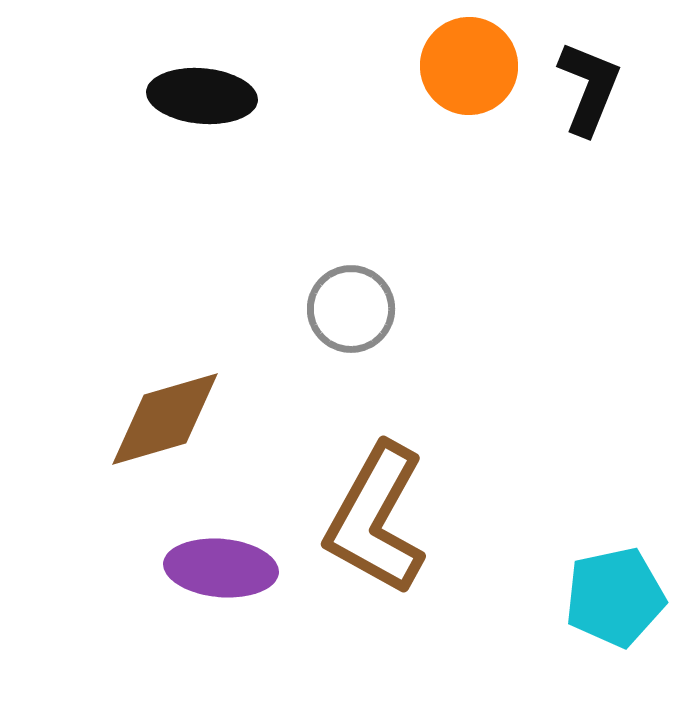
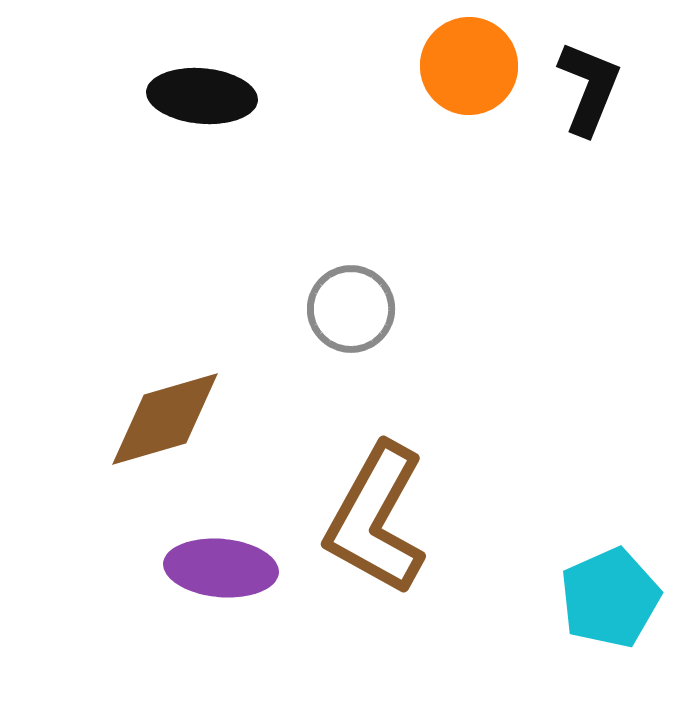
cyan pentagon: moved 5 px left, 1 px down; rotated 12 degrees counterclockwise
